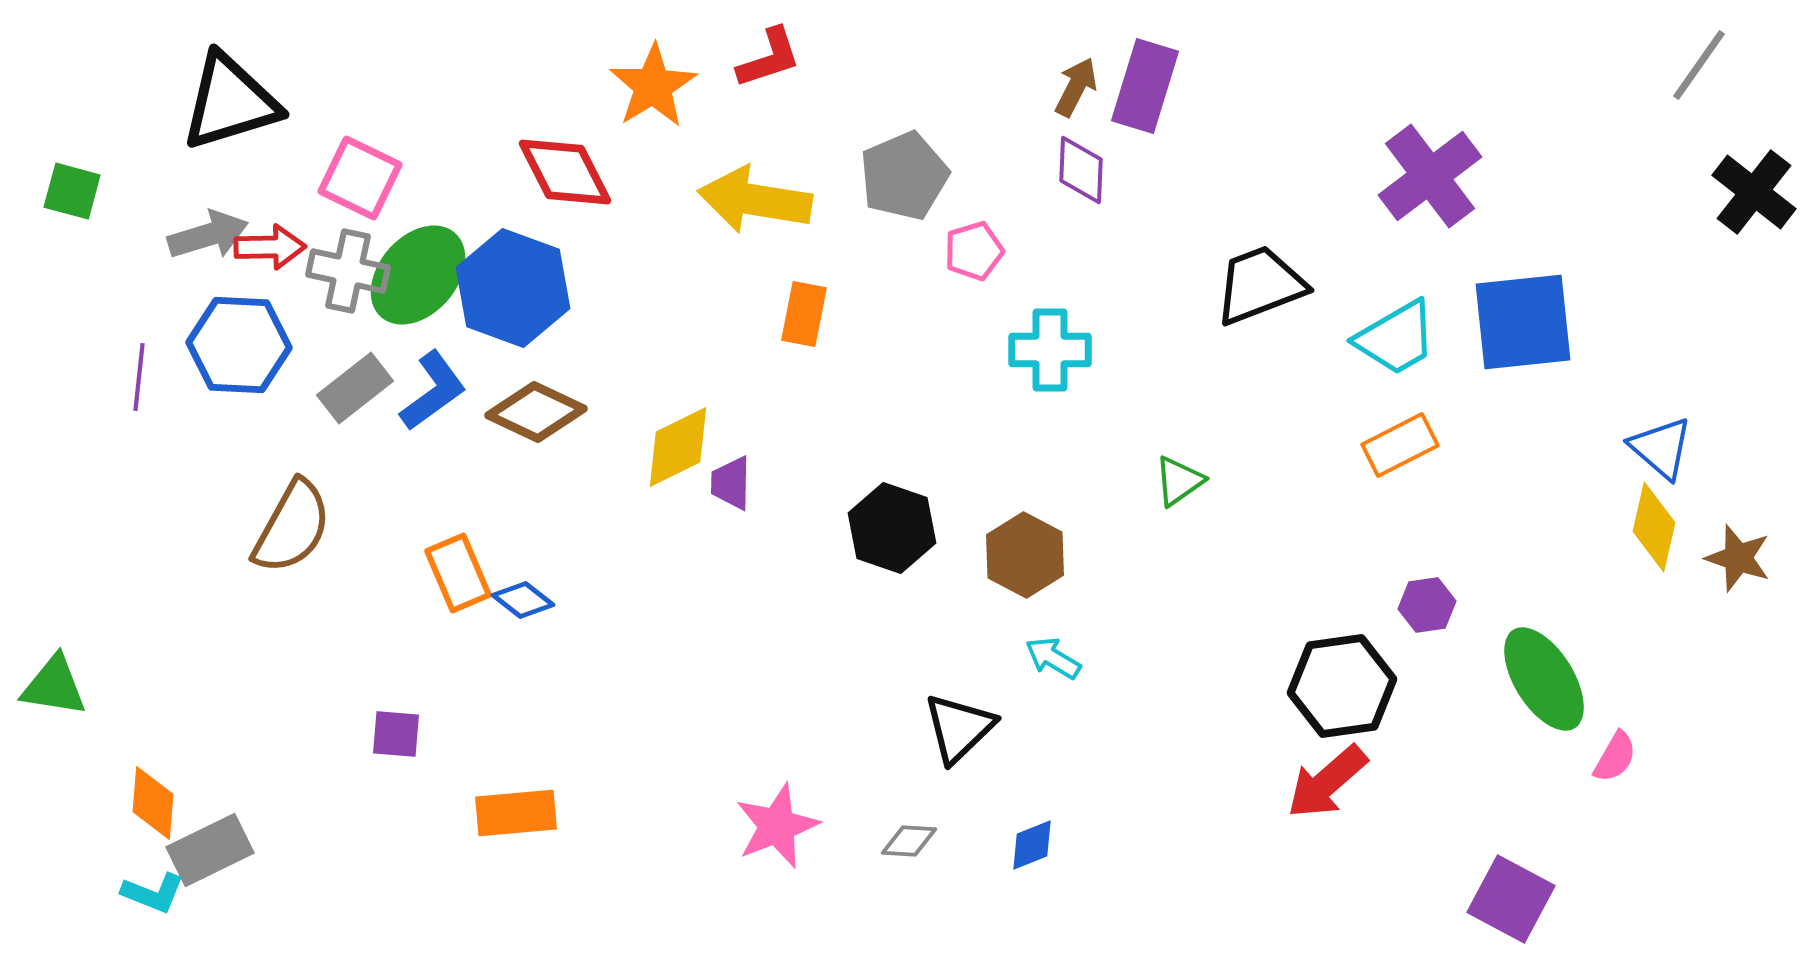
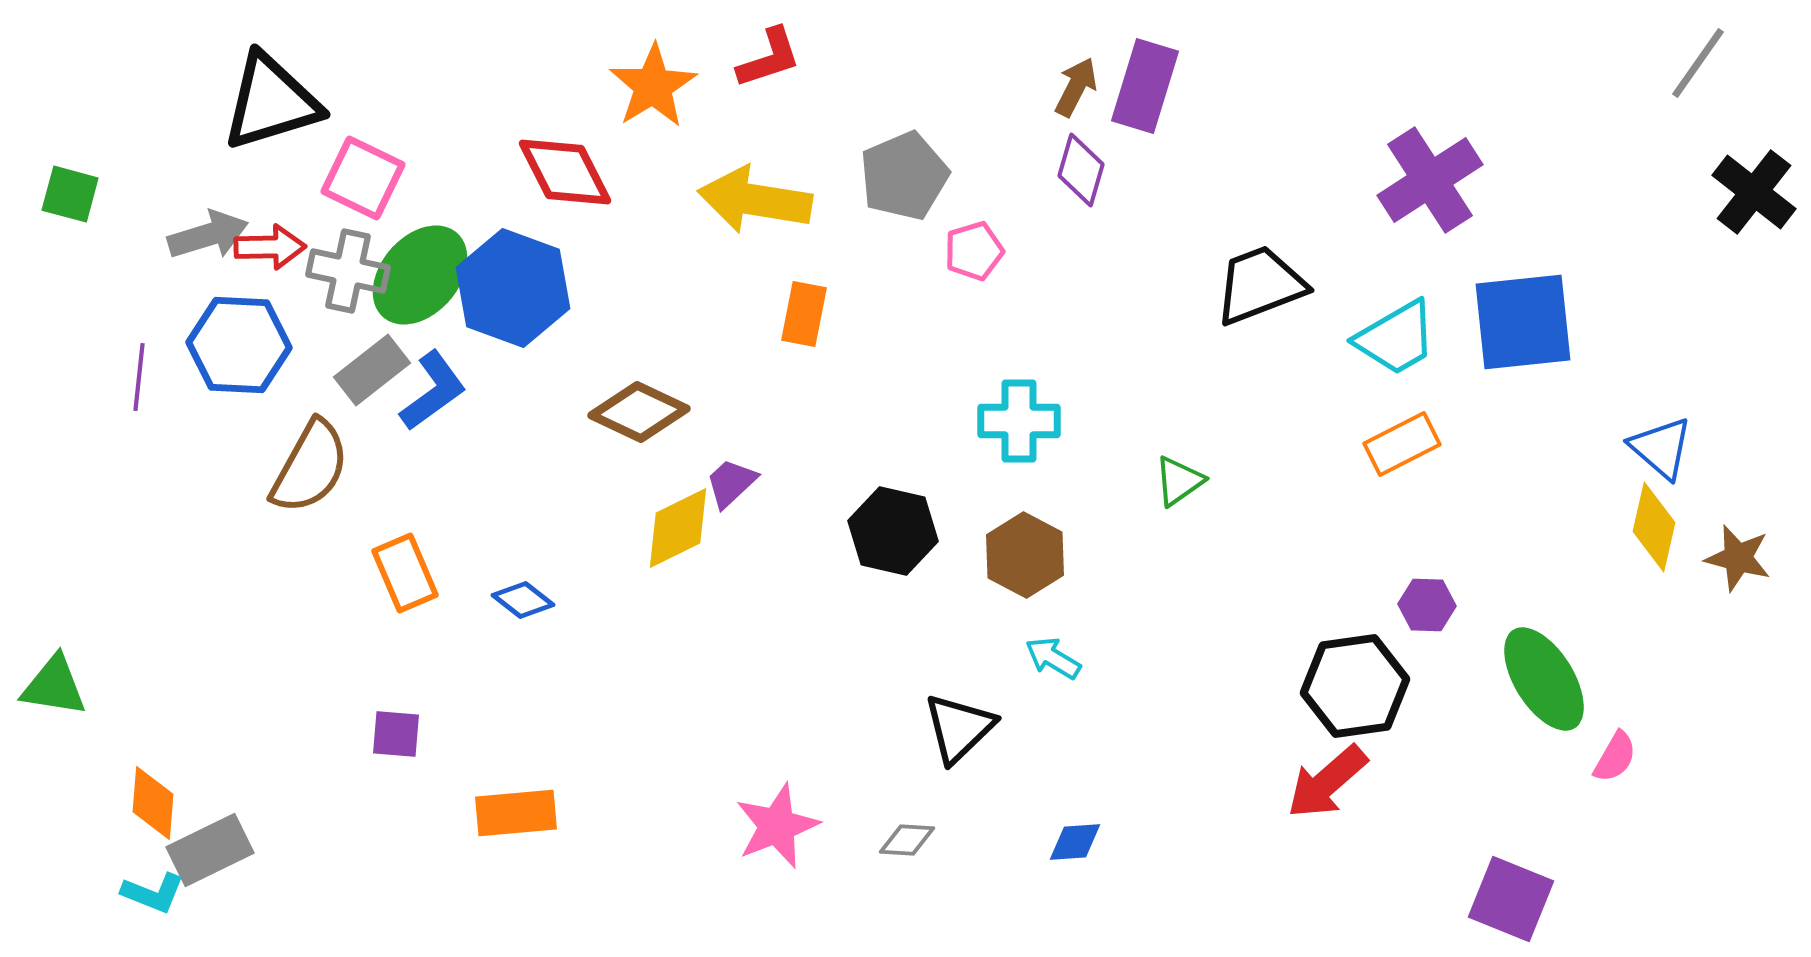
gray line at (1699, 65): moved 1 px left, 2 px up
black triangle at (230, 102): moved 41 px right
purple diamond at (1081, 170): rotated 14 degrees clockwise
purple cross at (1430, 176): moved 4 px down; rotated 4 degrees clockwise
pink square at (360, 178): moved 3 px right
green square at (72, 191): moved 2 px left, 3 px down
green ellipse at (418, 275): moved 2 px right
cyan cross at (1050, 350): moved 31 px left, 71 px down
gray rectangle at (355, 388): moved 17 px right, 18 px up
brown diamond at (536, 412): moved 103 px right
orange rectangle at (1400, 445): moved 2 px right, 1 px up
yellow diamond at (678, 447): moved 81 px down
purple trapezoid at (731, 483): rotated 46 degrees clockwise
brown semicircle at (292, 527): moved 18 px right, 60 px up
black hexagon at (892, 528): moved 1 px right, 3 px down; rotated 6 degrees counterclockwise
brown star at (1738, 558): rotated 4 degrees counterclockwise
orange rectangle at (458, 573): moved 53 px left
purple hexagon at (1427, 605): rotated 10 degrees clockwise
black hexagon at (1342, 686): moved 13 px right
gray diamond at (909, 841): moved 2 px left, 1 px up
blue diamond at (1032, 845): moved 43 px right, 3 px up; rotated 18 degrees clockwise
purple square at (1511, 899): rotated 6 degrees counterclockwise
